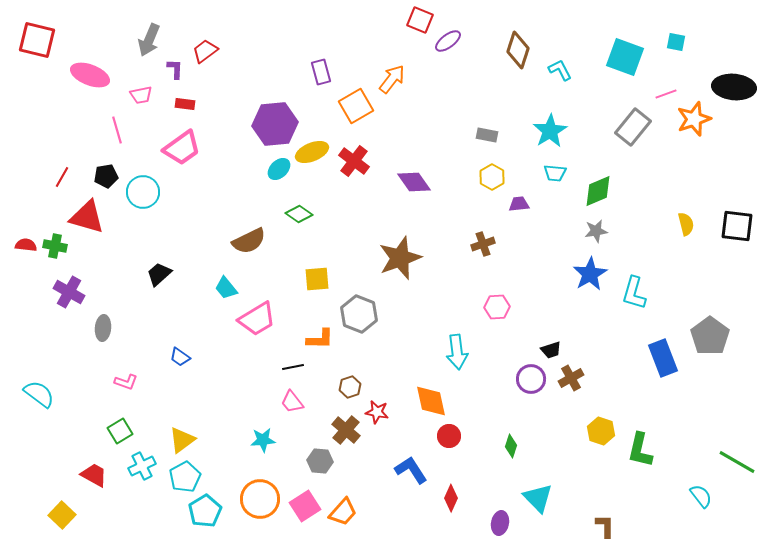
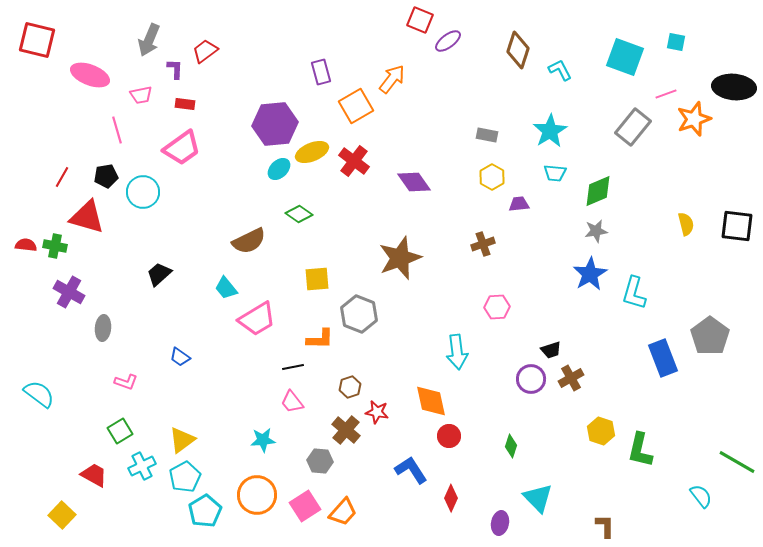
orange circle at (260, 499): moved 3 px left, 4 px up
